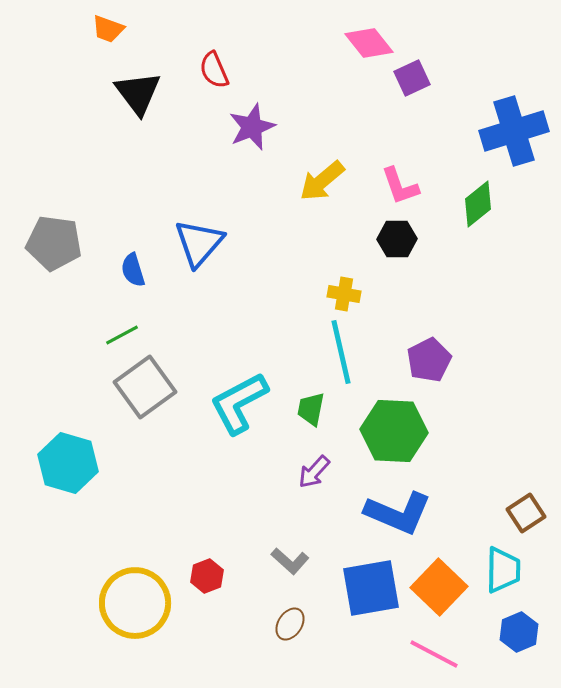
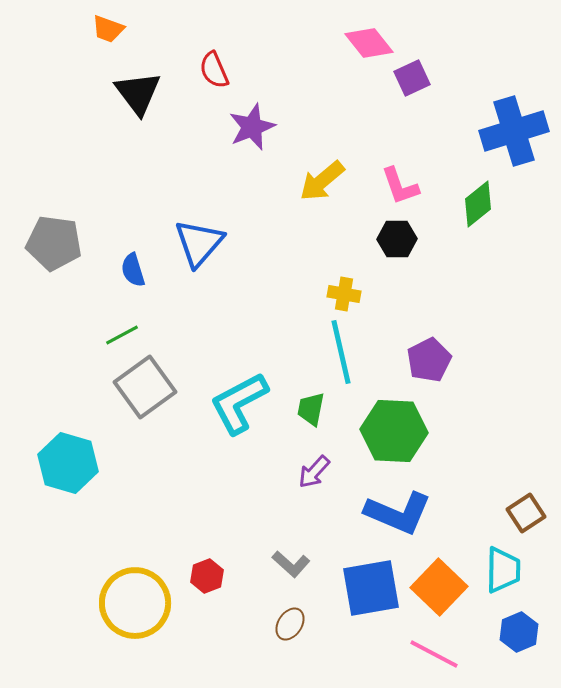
gray L-shape: moved 1 px right, 3 px down
